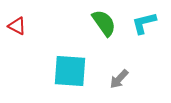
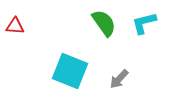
red triangle: moved 2 px left; rotated 24 degrees counterclockwise
cyan square: rotated 18 degrees clockwise
